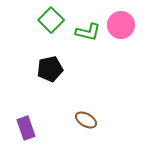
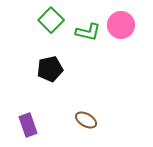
purple rectangle: moved 2 px right, 3 px up
